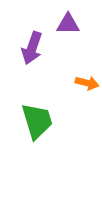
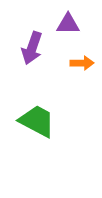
orange arrow: moved 5 px left, 20 px up; rotated 15 degrees counterclockwise
green trapezoid: rotated 45 degrees counterclockwise
